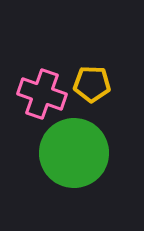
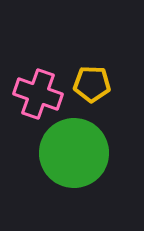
pink cross: moved 4 px left
